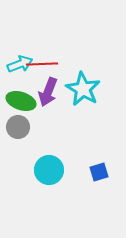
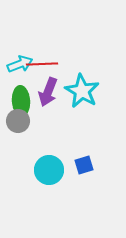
cyan star: moved 1 px left, 2 px down
green ellipse: rotated 68 degrees clockwise
gray circle: moved 6 px up
blue square: moved 15 px left, 7 px up
